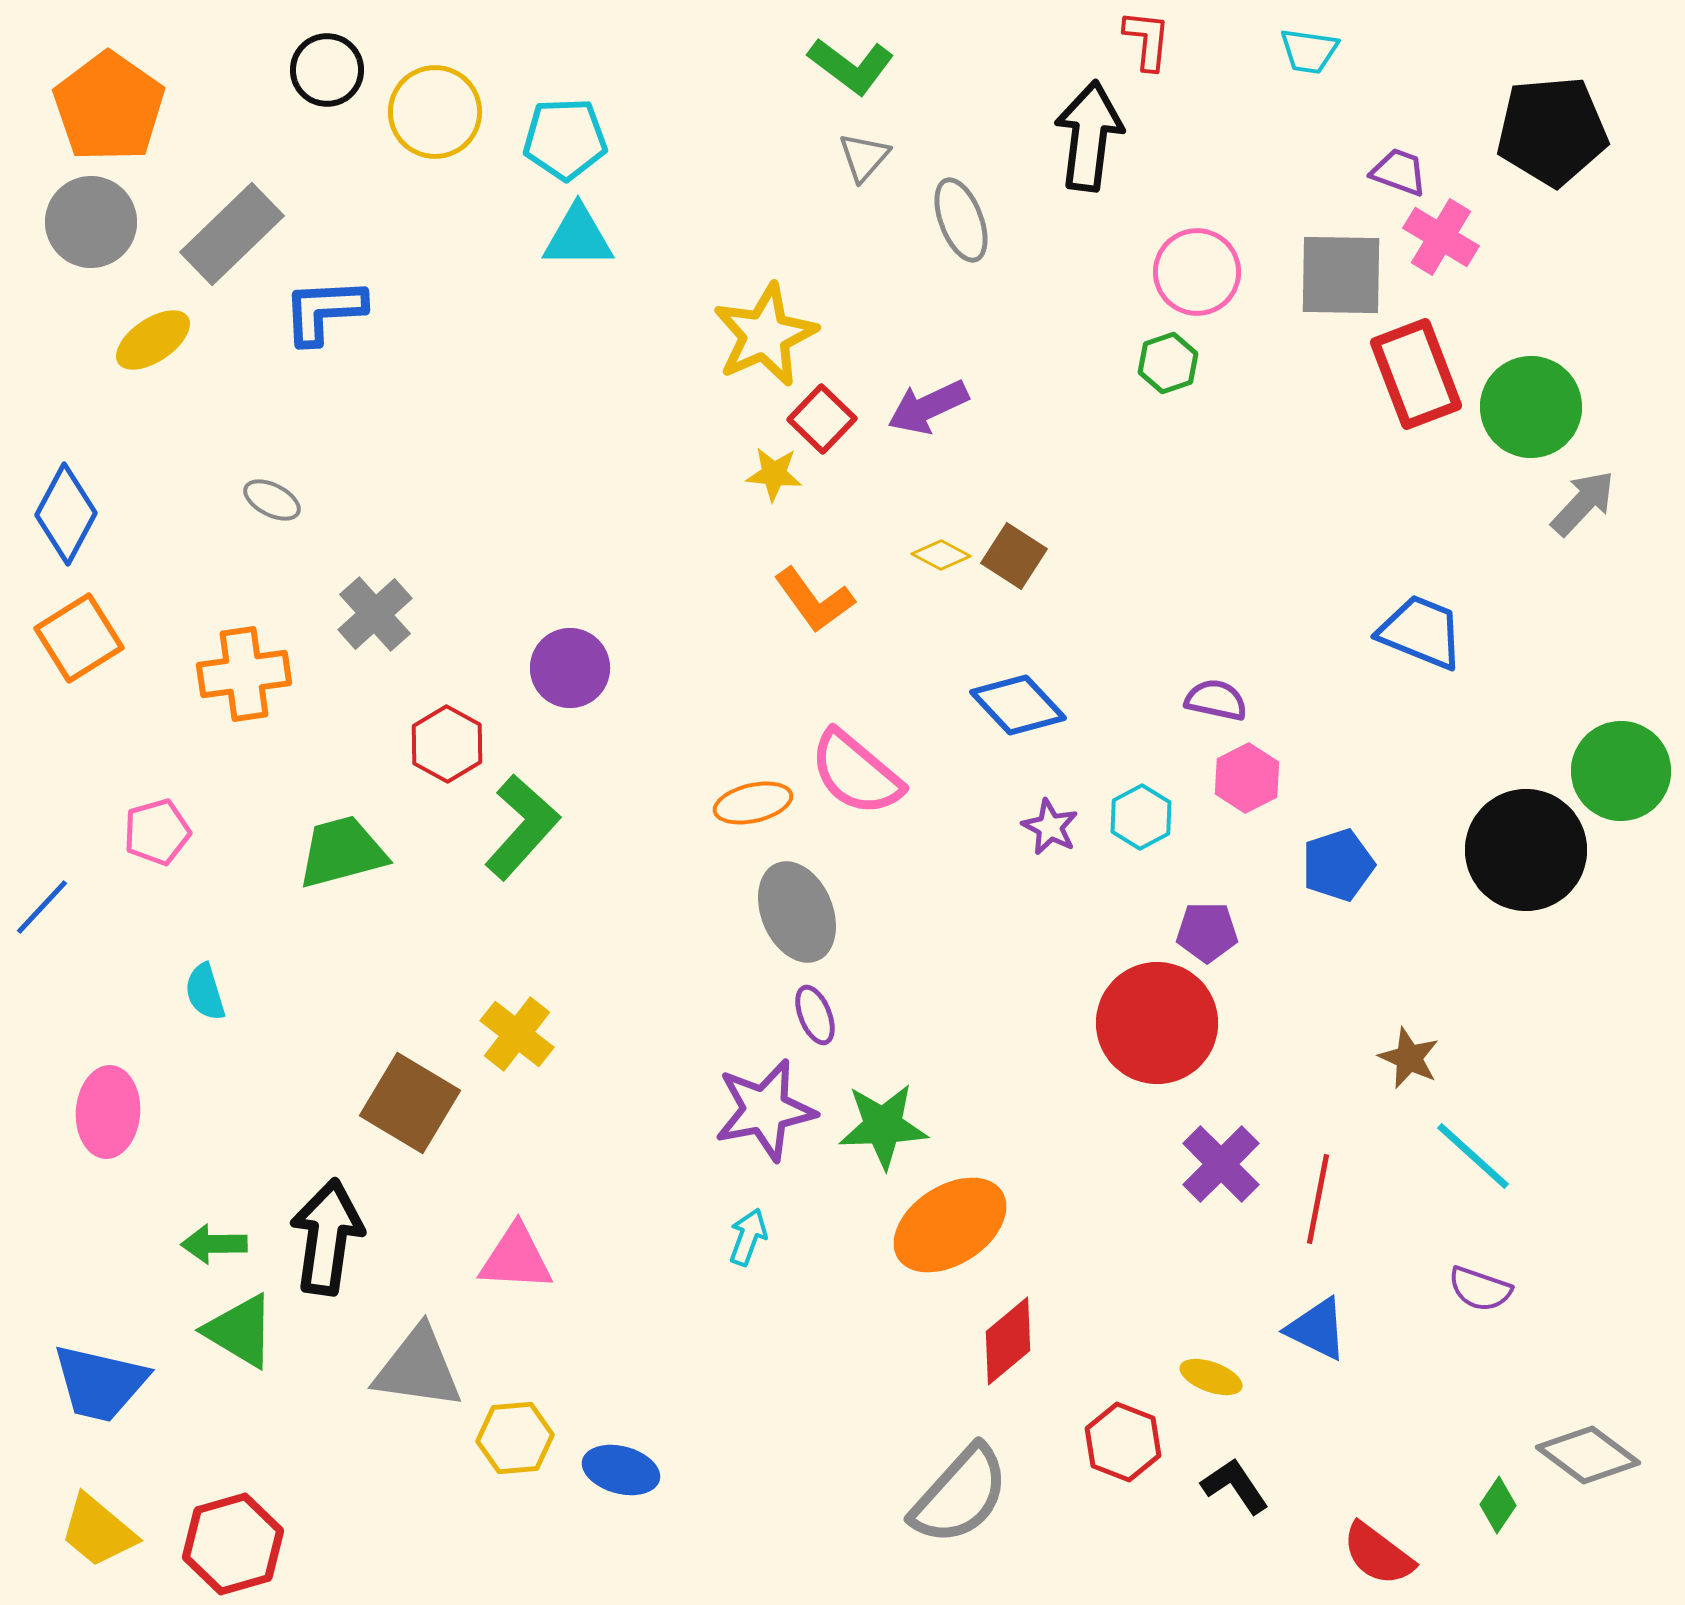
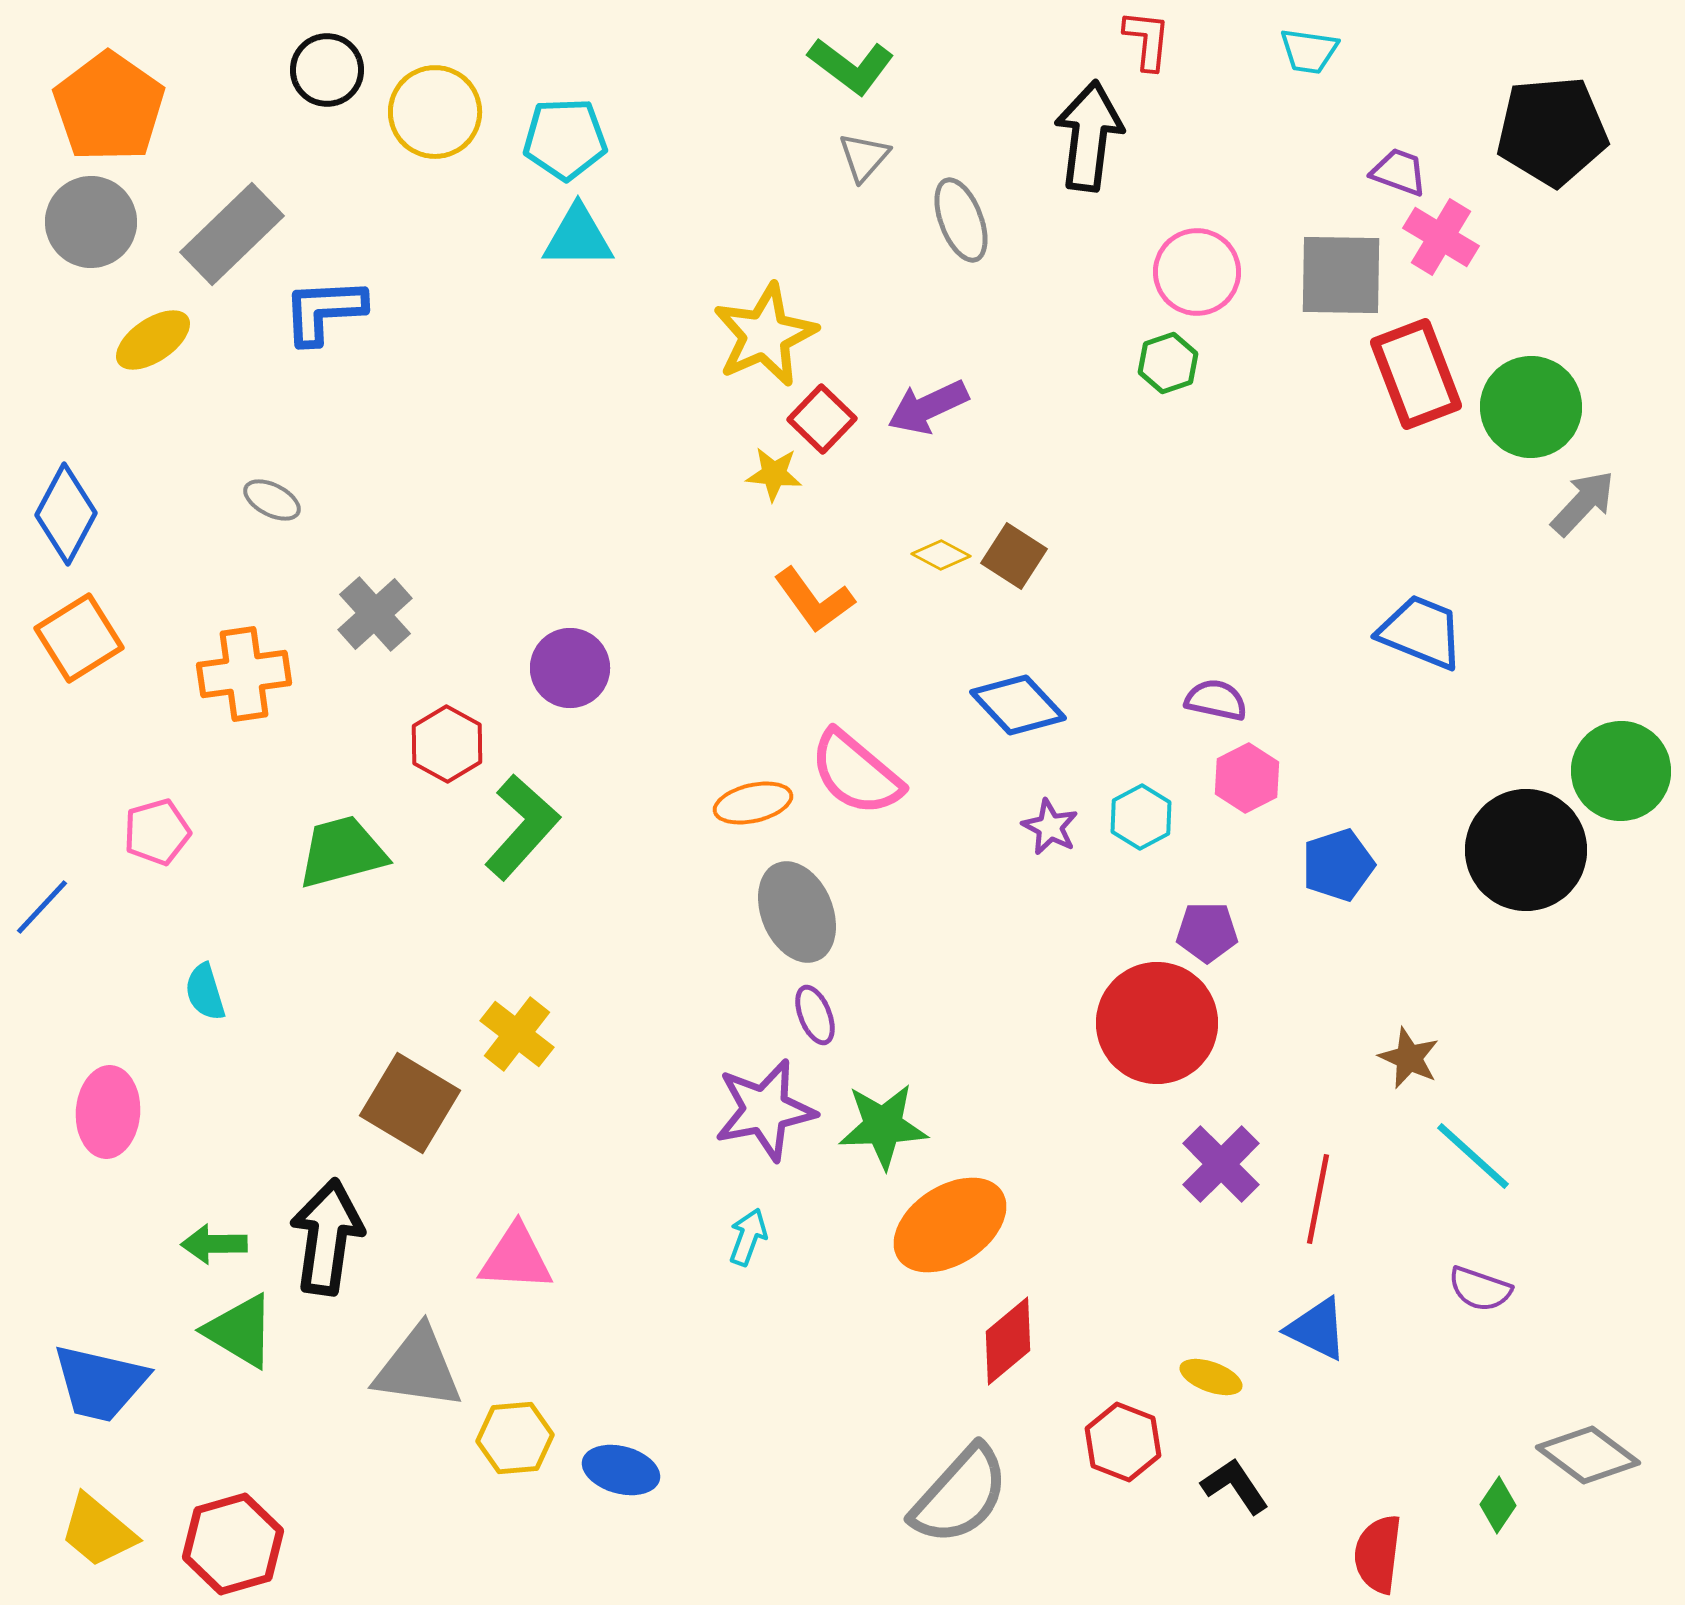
red semicircle at (1378, 1554): rotated 60 degrees clockwise
